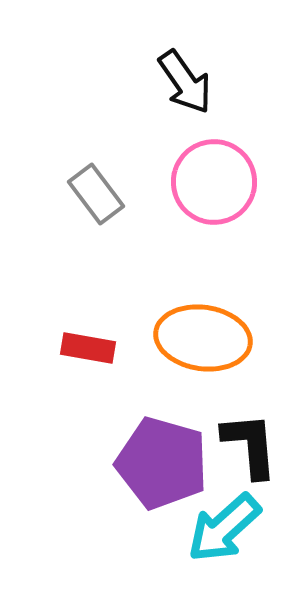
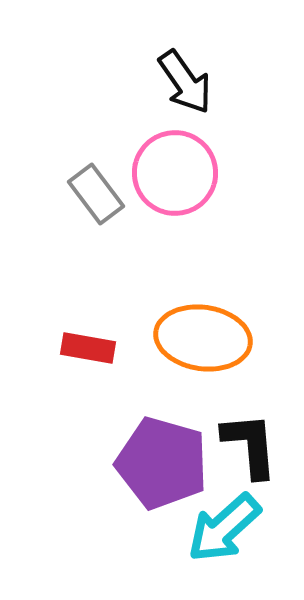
pink circle: moved 39 px left, 9 px up
